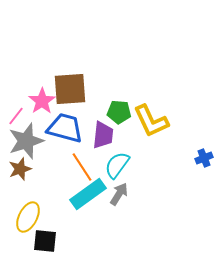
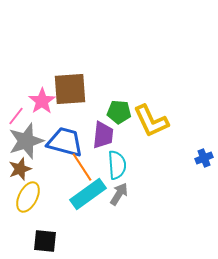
blue trapezoid: moved 14 px down
cyan semicircle: rotated 140 degrees clockwise
yellow ellipse: moved 20 px up
